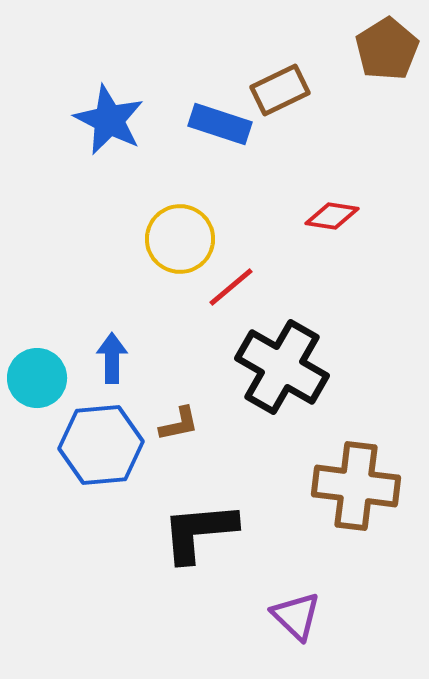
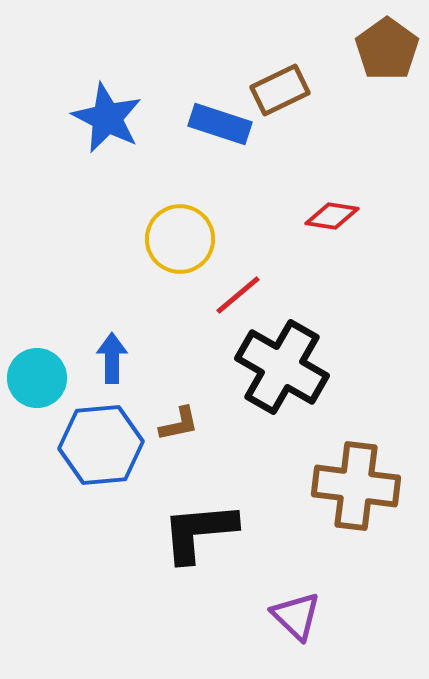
brown pentagon: rotated 4 degrees counterclockwise
blue star: moved 2 px left, 2 px up
red line: moved 7 px right, 8 px down
